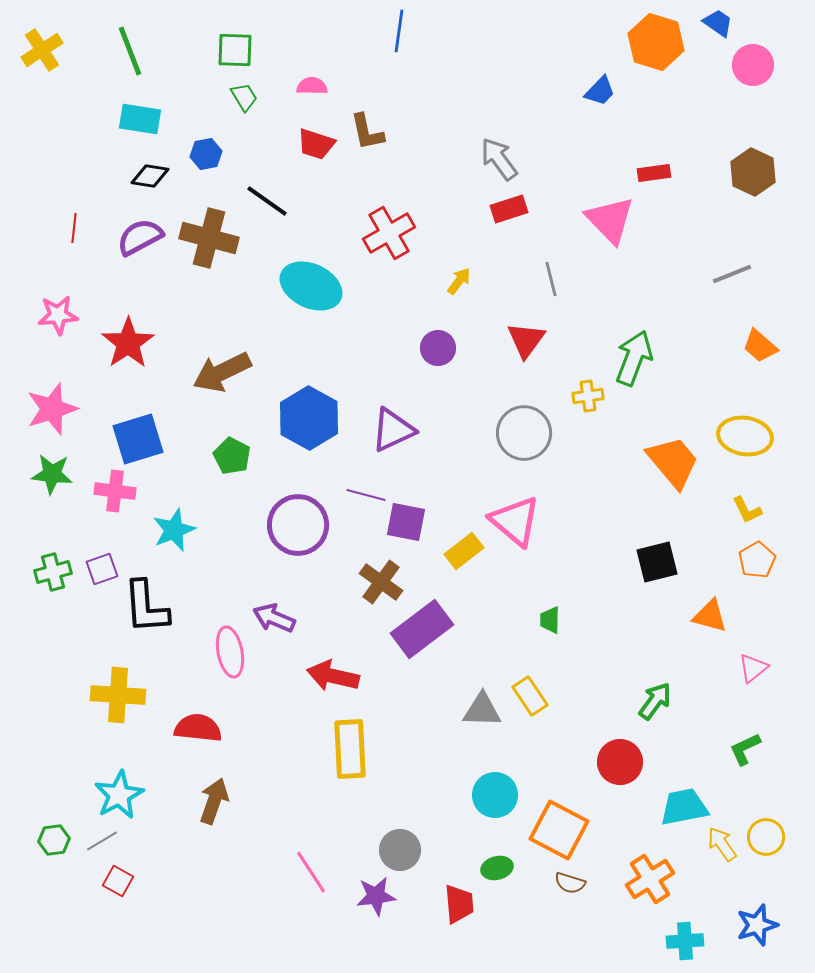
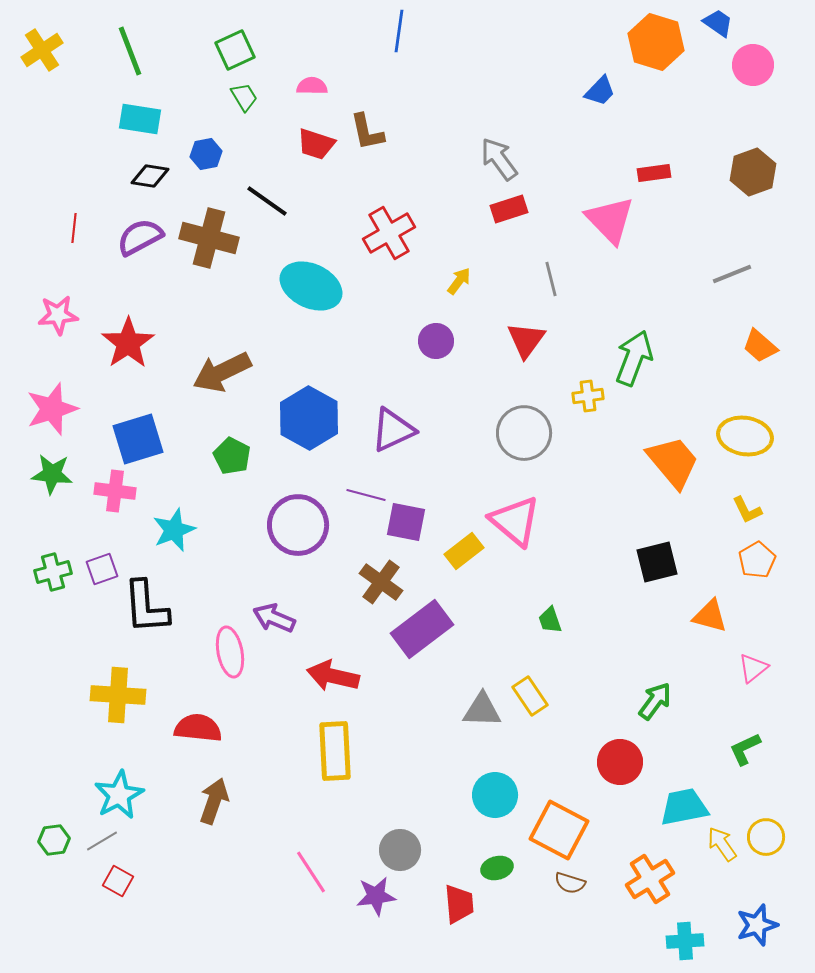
green square at (235, 50): rotated 27 degrees counterclockwise
brown hexagon at (753, 172): rotated 15 degrees clockwise
purple circle at (438, 348): moved 2 px left, 7 px up
green trapezoid at (550, 620): rotated 20 degrees counterclockwise
yellow rectangle at (350, 749): moved 15 px left, 2 px down
